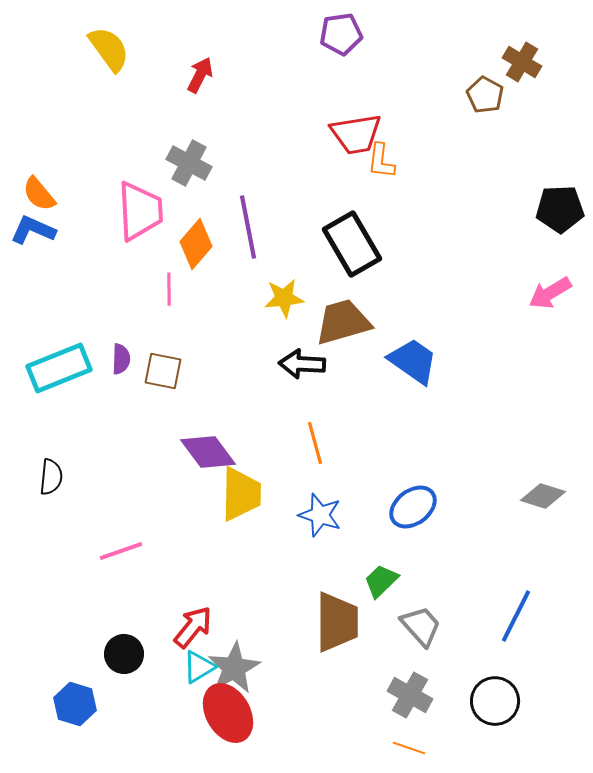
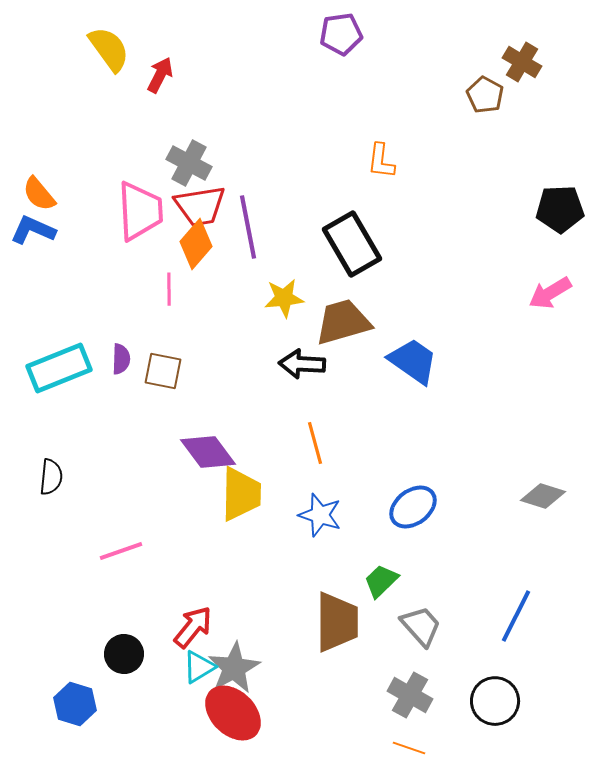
red arrow at (200, 75): moved 40 px left
red trapezoid at (356, 134): moved 156 px left, 72 px down
red ellipse at (228, 713): moved 5 px right; rotated 16 degrees counterclockwise
